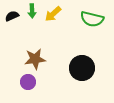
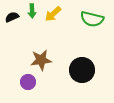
black semicircle: moved 1 px down
brown star: moved 6 px right, 1 px down
black circle: moved 2 px down
